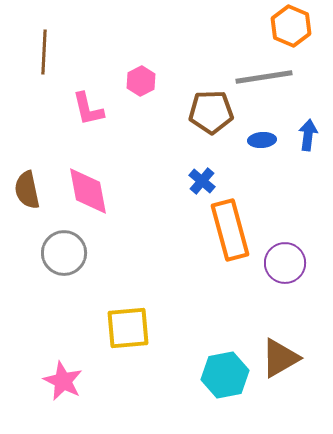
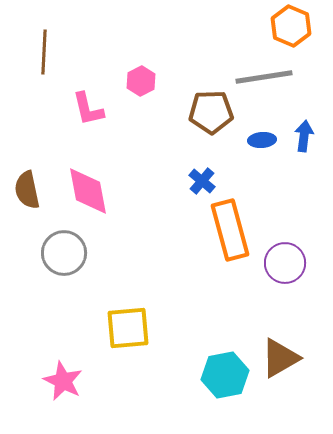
blue arrow: moved 4 px left, 1 px down
